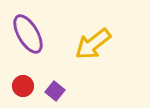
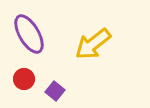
purple ellipse: moved 1 px right
red circle: moved 1 px right, 7 px up
